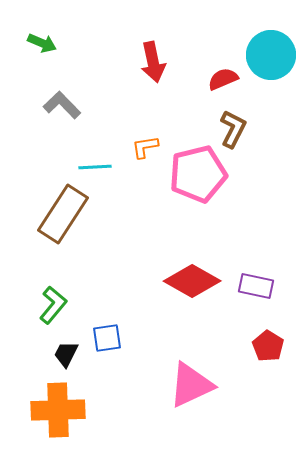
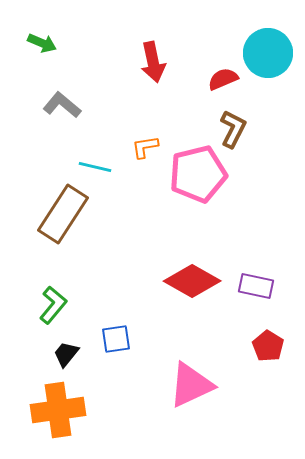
cyan circle: moved 3 px left, 2 px up
gray L-shape: rotated 6 degrees counterclockwise
cyan line: rotated 16 degrees clockwise
blue square: moved 9 px right, 1 px down
black trapezoid: rotated 12 degrees clockwise
orange cross: rotated 6 degrees counterclockwise
